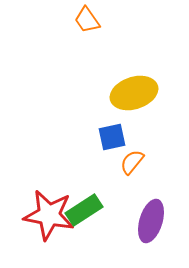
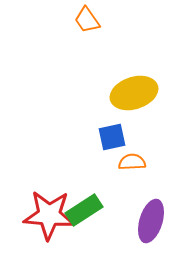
orange semicircle: rotated 48 degrees clockwise
red star: rotated 6 degrees counterclockwise
